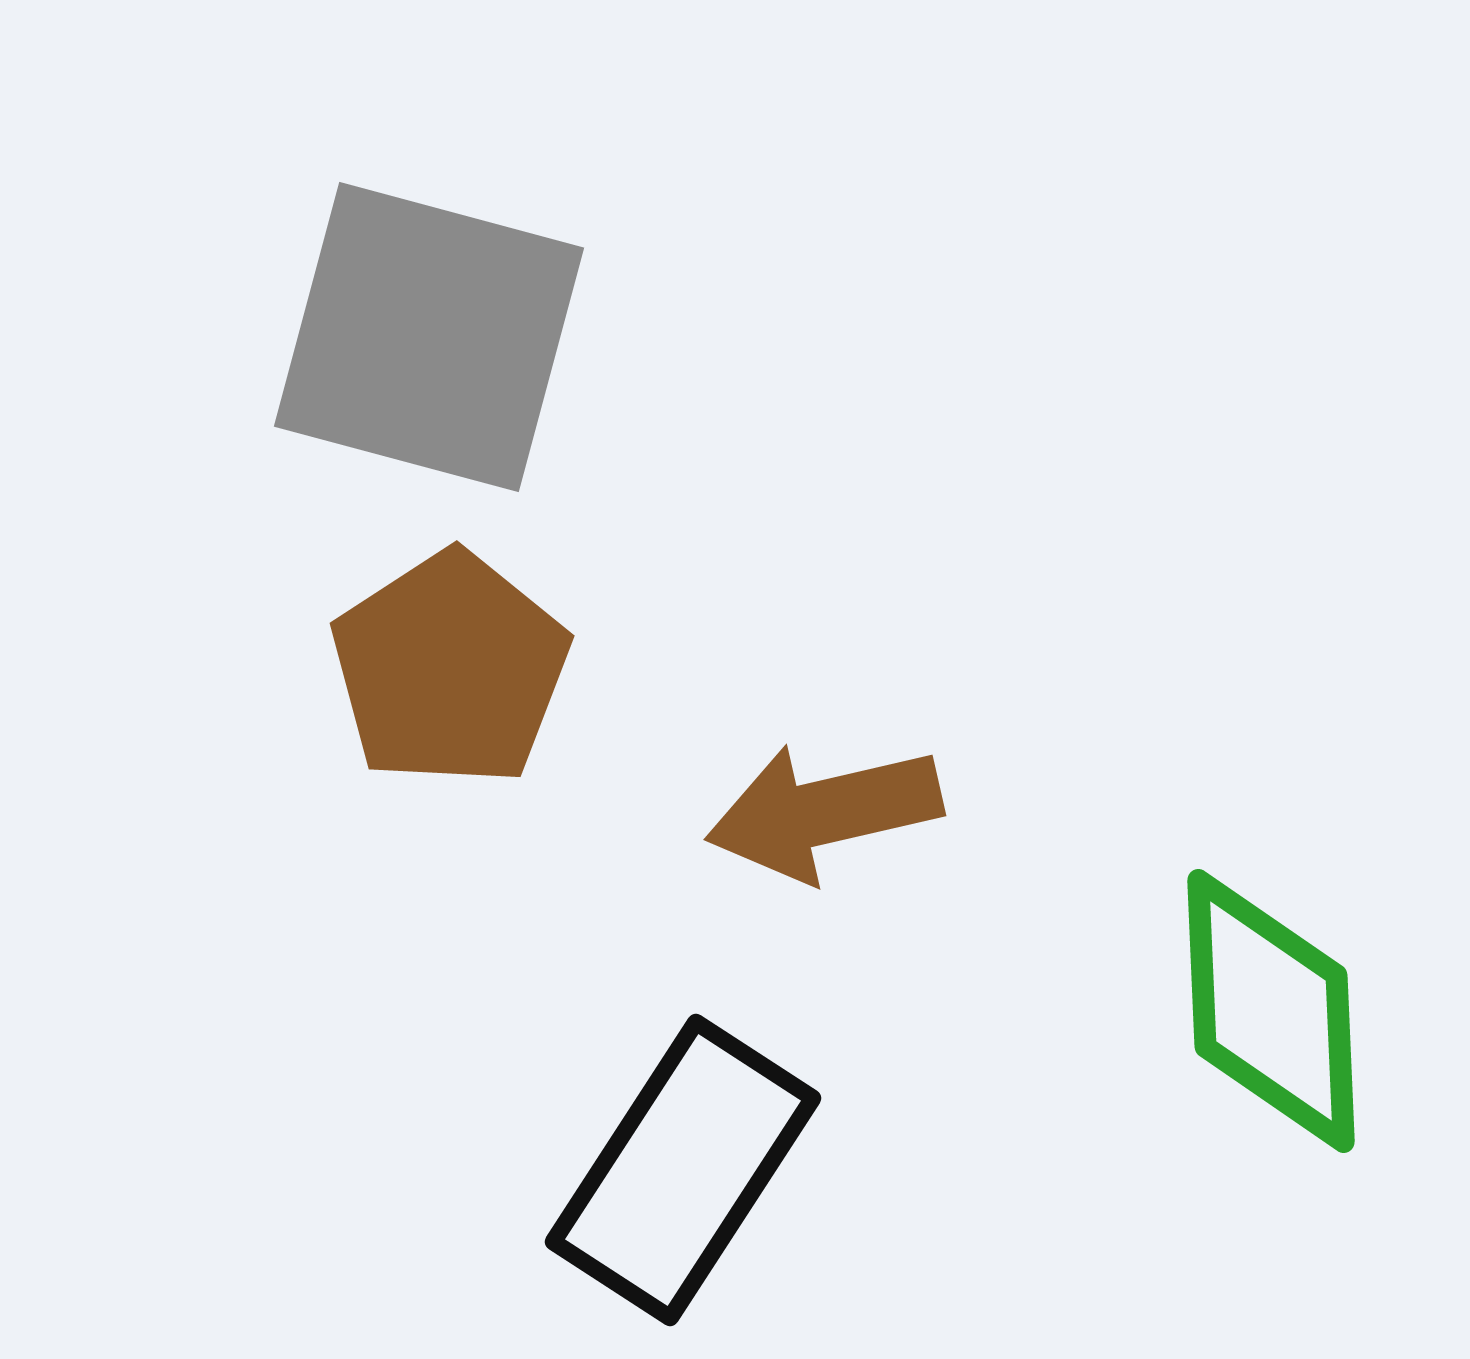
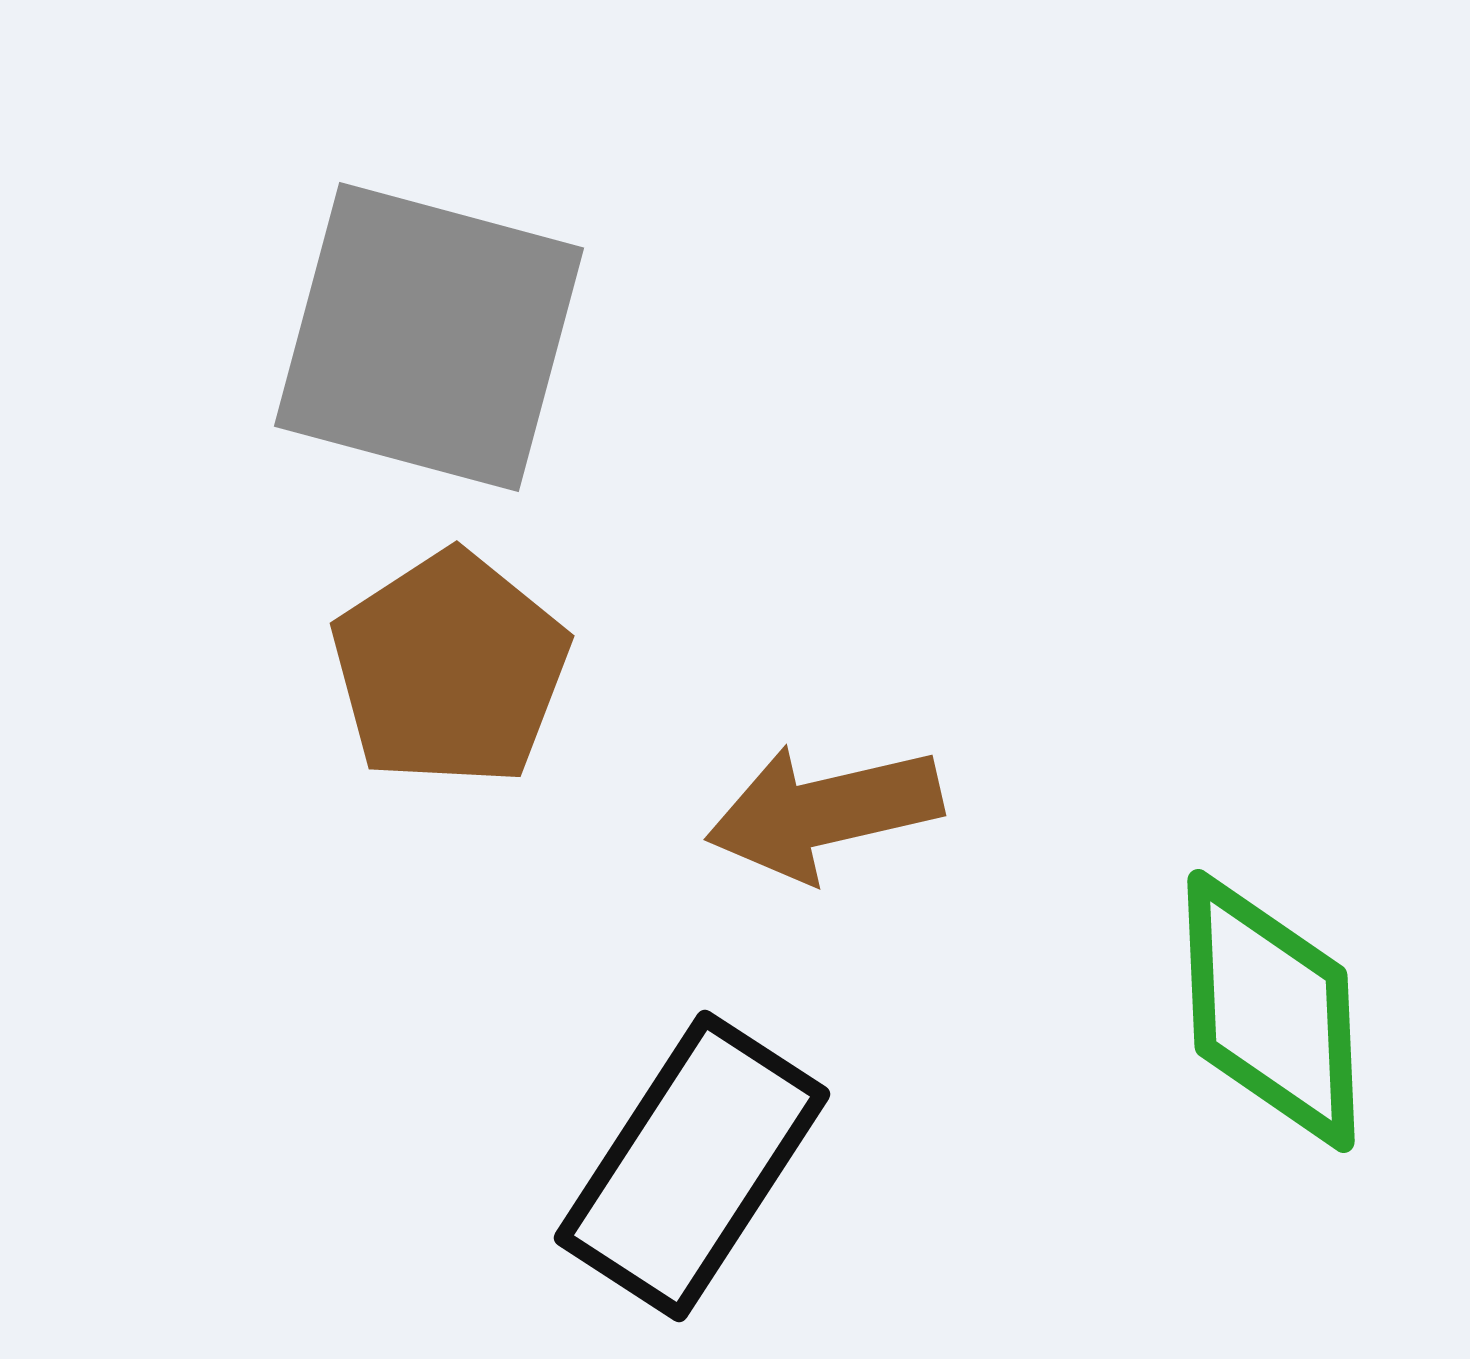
black rectangle: moved 9 px right, 4 px up
